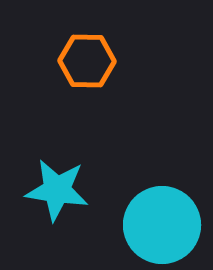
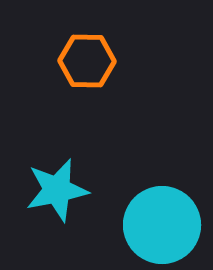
cyan star: rotated 20 degrees counterclockwise
